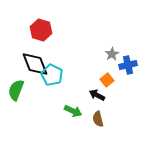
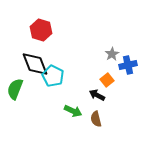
cyan pentagon: moved 1 px right, 1 px down
green semicircle: moved 1 px left, 1 px up
brown semicircle: moved 2 px left
